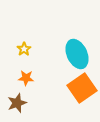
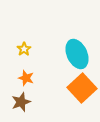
orange star: rotated 14 degrees clockwise
orange square: rotated 8 degrees counterclockwise
brown star: moved 4 px right, 1 px up
